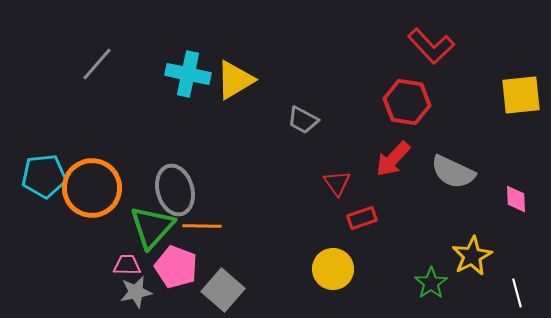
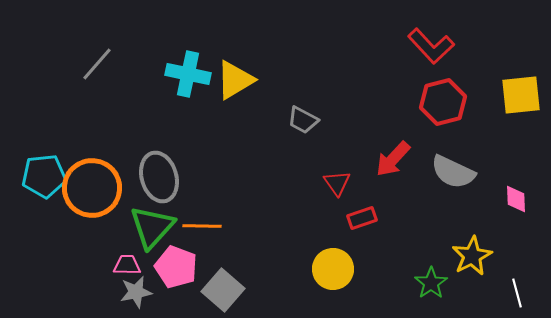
red hexagon: moved 36 px right; rotated 24 degrees counterclockwise
gray ellipse: moved 16 px left, 13 px up
